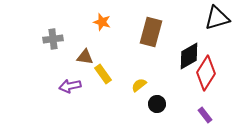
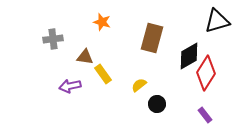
black triangle: moved 3 px down
brown rectangle: moved 1 px right, 6 px down
